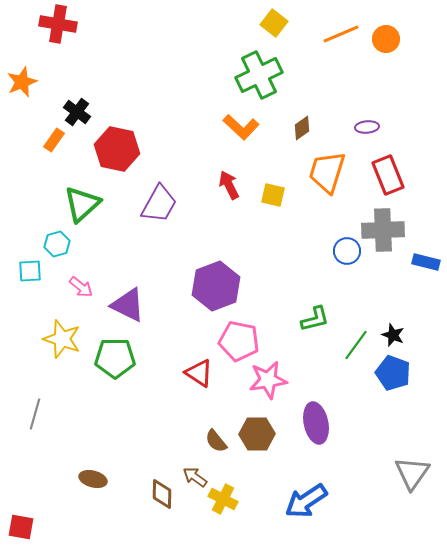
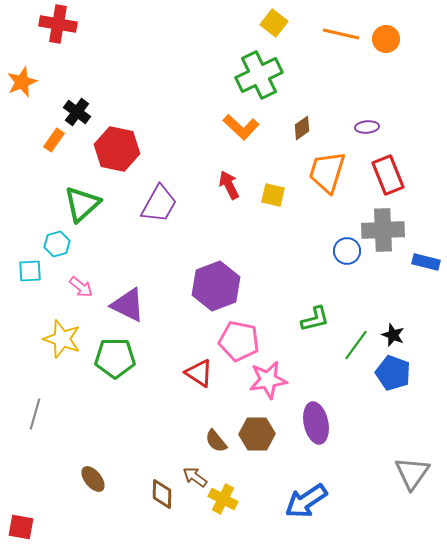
orange line at (341, 34): rotated 36 degrees clockwise
brown ellipse at (93, 479): rotated 36 degrees clockwise
